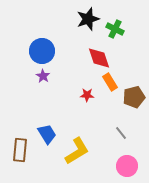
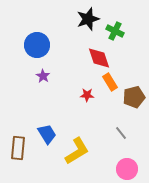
green cross: moved 2 px down
blue circle: moved 5 px left, 6 px up
brown rectangle: moved 2 px left, 2 px up
pink circle: moved 3 px down
